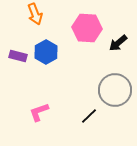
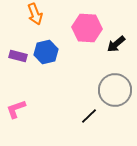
black arrow: moved 2 px left, 1 px down
blue hexagon: rotated 15 degrees clockwise
pink L-shape: moved 23 px left, 3 px up
